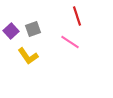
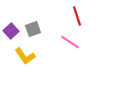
yellow L-shape: moved 3 px left
